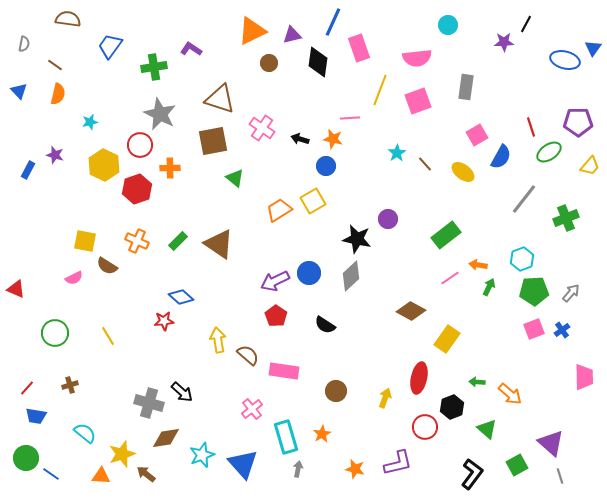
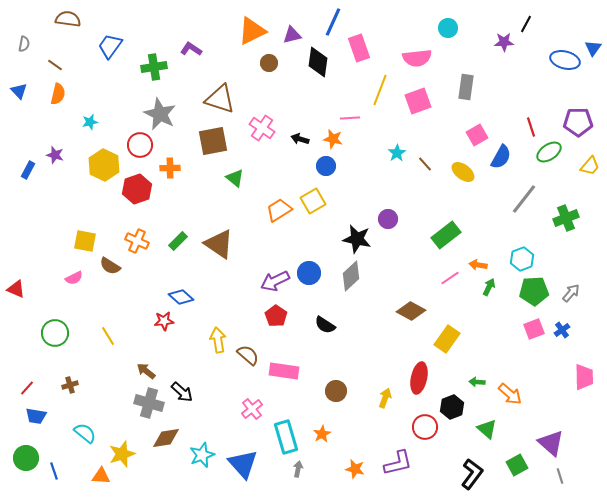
cyan circle at (448, 25): moved 3 px down
brown semicircle at (107, 266): moved 3 px right
blue line at (51, 474): moved 3 px right, 3 px up; rotated 36 degrees clockwise
brown arrow at (146, 474): moved 103 px up
